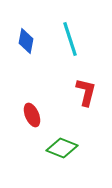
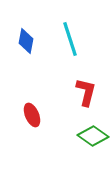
green diamond: moved 31 px right, 12 px up; rotated 12 degrees clockwise
